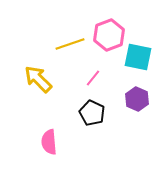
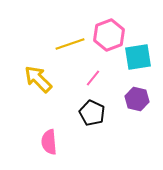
cyan square: rotated 20 degrees counterclockwise
purple hexagon: rotated 10 degrees counterclockwise
